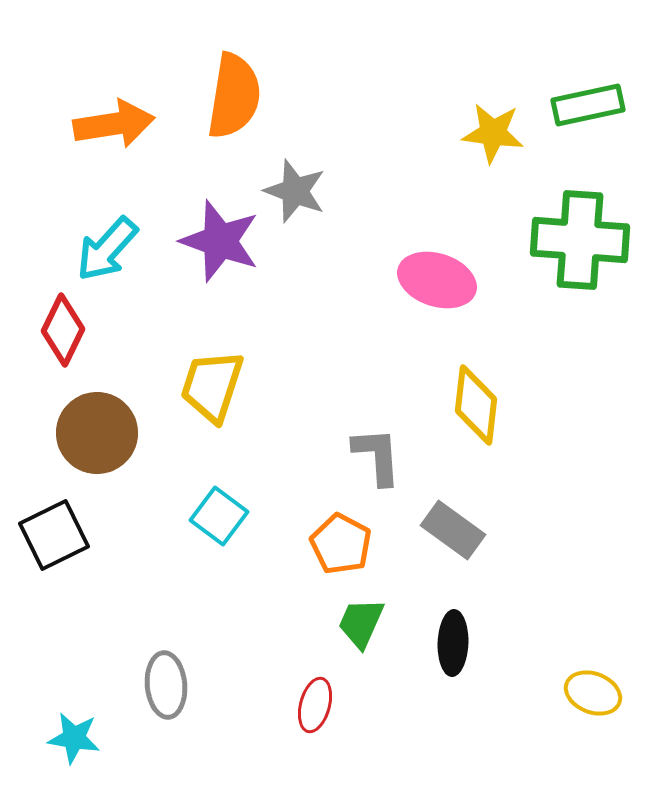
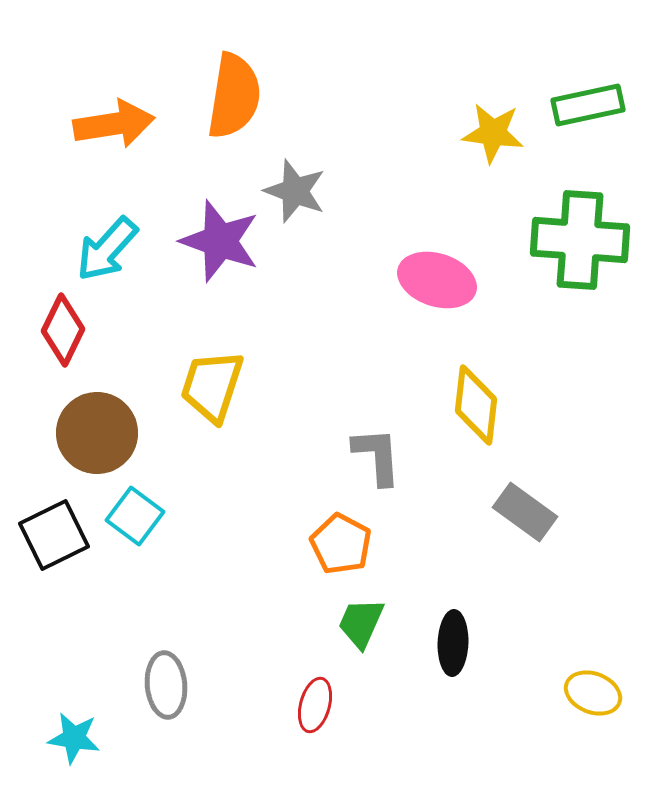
cyan square: moved 84 px left
gray rectangle: moved 72 px right, 18 px up
